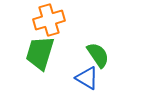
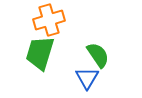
blue triangle: rotated 30 degrees clockwise
